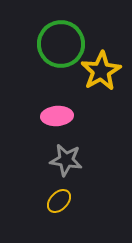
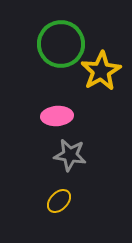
gray star: moved 4 px right, 5 px up
